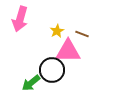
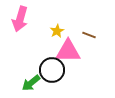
brown line: moved 7 px right, 1 px down
